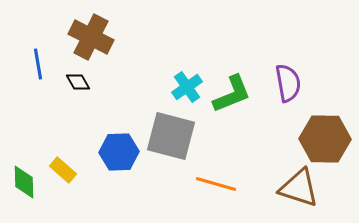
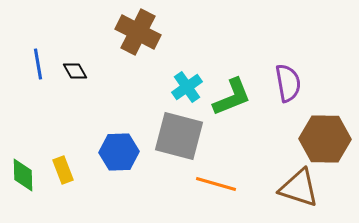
brown cross: moved 47 px right, 5 px up
black diamond: moved 3 px left, 11 px up
green L-shape: moved 3 px down
gray square: moved 8 px right
yellow rectangle: rotated 28 degrees clockwise
green diamond: moved 1 px left, 7 px up
